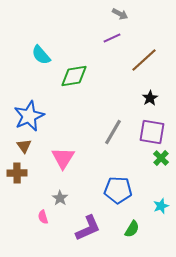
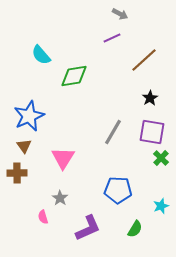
green semicircle: moved 3 px right
